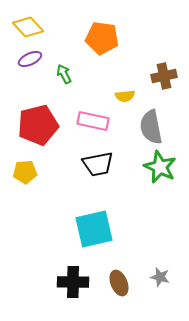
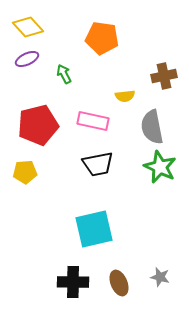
purple ellipse: moved 3 px left
gray semicircle: moved 1 px right
